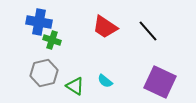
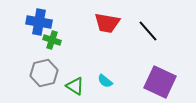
red trapezoid: moved 2 px right, 4 px up; rotated 24 degrees counterclockwise
